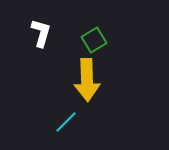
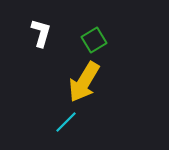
yellow arrow: moved 3 px left, 2 px down; rotated 33 degrees clockwise
